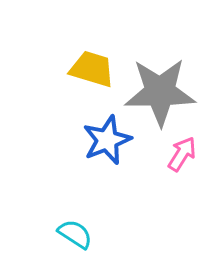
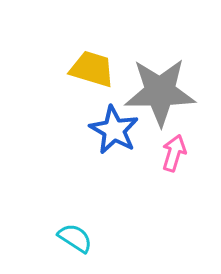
blue star: moved 7 px right, 10 px up; rotated 21 degrees counterclockwise
pink arrow: moved 8 px left, 1 px up; rotated 15 degrees counterclockwise
cyan semicircle: moved 4 px down
